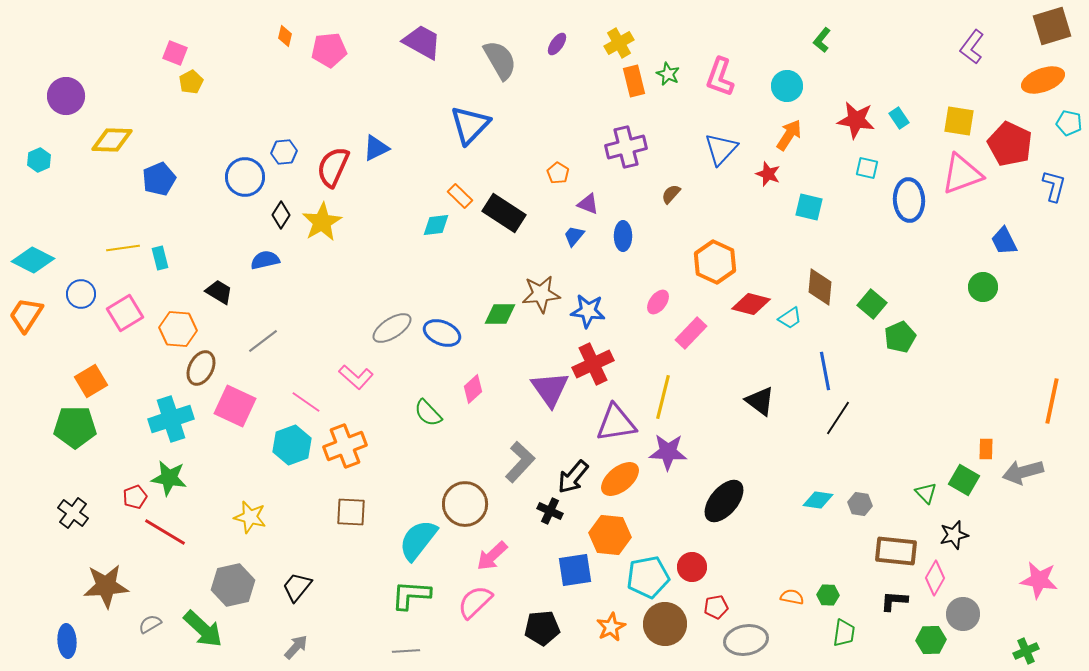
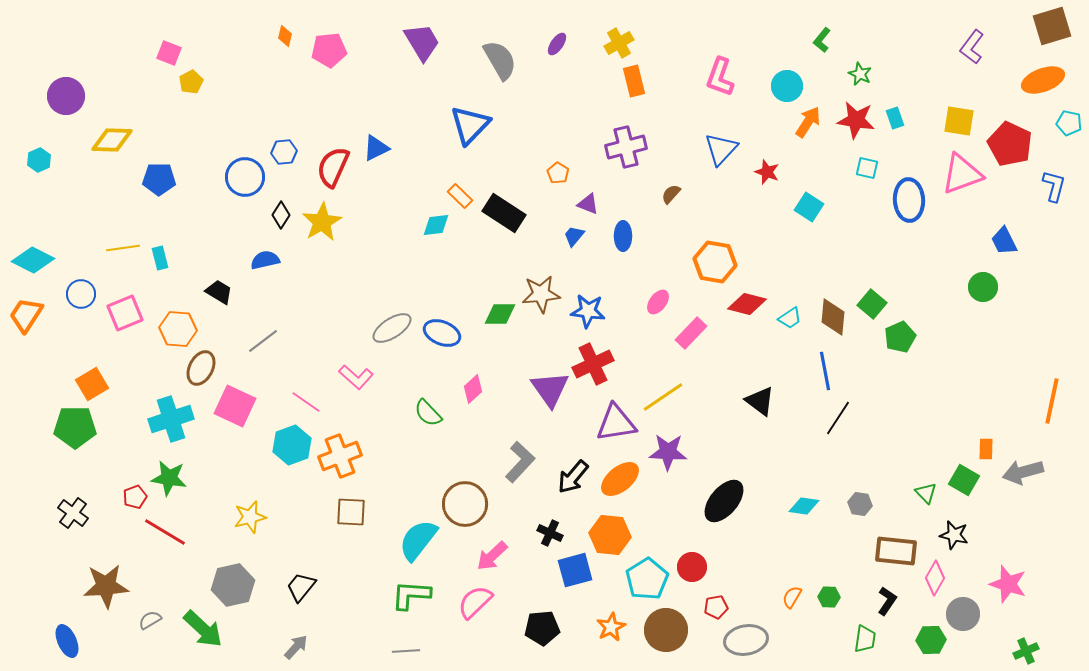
purple trapezoid at (422, 42): rotated 30 degrees clockwise
pink square at (175, 53): moved 6 px left
green star at (668, 74): moved 192 px right
cyan rectangle at (899, 118): moved 4 px left; rotated 15 degrees clockwise
orange arrow at (789, 135): moved 19 px right, 13 px up
red star at (768, 174): moved 1 px left, 2 px up
blue pentagon at (159, 179): rotated 24 degrees clockwise
cyan square at (809, 207): rotated 20 degrees clockwise
orange hexagon at (715, 262): rotated 15 degrees counterclockwise
brown diamond at (820, 287): moved 13 px right, 30 px down
red diamond at (751, 304): moved 4 px left
pink square at (125, 313): rotated 9 degrees clockwise
orange square at (91, 381): moved 1 px right, 3 px down
yellow line at (663, 397): rotated 42 degrees clockwise
orange cross at (345, 446): moved 5 px left, 10 px down
cyan diamond at (818, 500): moved 14 px left, 6 px down
black cross at (550, 511): moved 22 px down
yellow star at (250, 517): rotated 28 degrees counterclockwise
black star at (954, 535): rotated 28 degrees clockwise
blue square at (575, 570): rotated 6 degrees counterclockwise
cyan pentagon at (648, 577): moved 1 px left, 2 px down; rotated 21 degrees counterclockwise
pink star at (1039, 580): moved 31 px left, 4 px down; rotated 9 degrees clockwise
black trapezoid at (297, 587): moved 4 px right
green hexagon at (828, 595): moved 1 px right, 2 px down
orange semicircle at (792, 597): rotated 70 degrees counterclockwise
black L-shape at (894, 601): moved 7 px left; rotated 120 degrees clockwise
gray semicircle at (150, 624): moved 4 px up
brown circle at (665, 624): moved 1 px right, 6 px down
green trapezoid at (844, 633): moved 21 px right, 6 px down
blue ellipse at (67, 641): rotated 20 degrees counterclockwise
